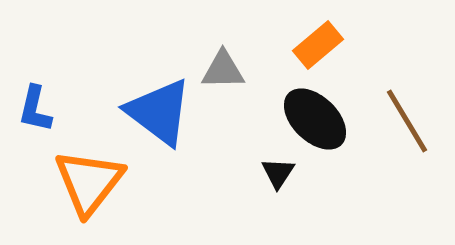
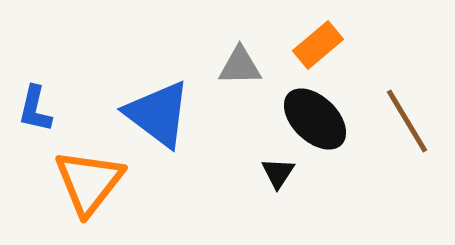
gray triangle: moved 17 px right, 4 px up
blue triangle: moved 1 px left, 2 px down
